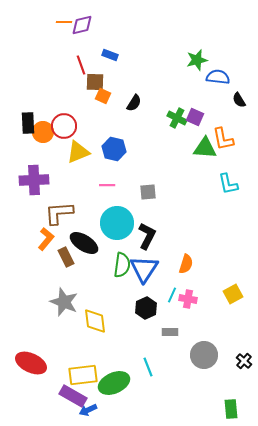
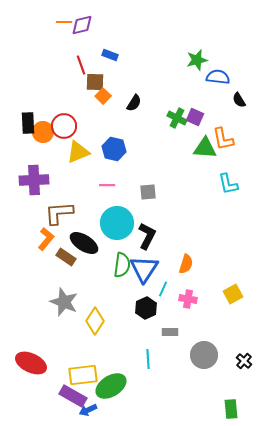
orange square at (103, 96): rotated 21 degrees clockwise
brown rectangle at (66, 257): rotated 30 degrees counterclockwise
cyan line at (172, 295): moved 9 px left, 6 px up
yellow diamond at (95, 321): rotated 40 degrees clockwise
cyan line at (148, 367): moved 8 px up; rotated 18 degrees clockwise
green ellipse at (114, 383): moved 3 px left, 3 px down; rotated 8 degrees counterclockwise
